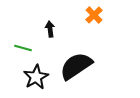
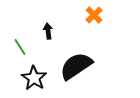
black arrow: moved 2 px left, 2 px down
green line: moved 3 px left, 1 px up; rotated 42 degrees clockwise
black star: moved 2 px left, 1 px down; rotated 10 degrees counterclockwise
